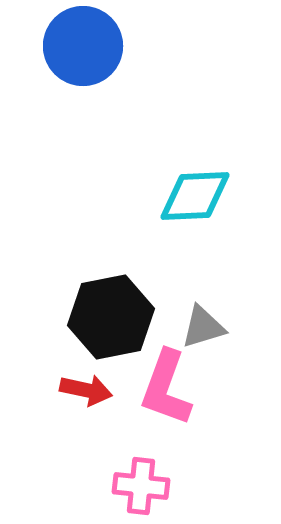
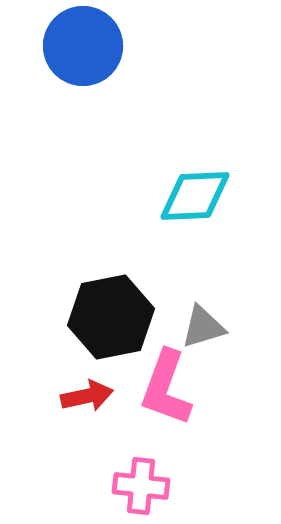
red arrow: moved 1 px right, 6 px down; rotated 24 degrees counterclockwise
